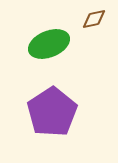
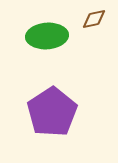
green ellipse: moved 2 px left, 8 px up; rotated 18 degrees clockwise
